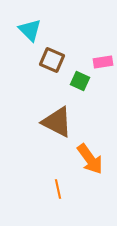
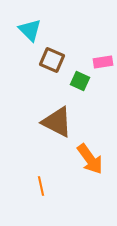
orange line: moved 17 px left, 3 px up
